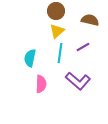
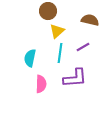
brown circle: moved 8 px left
purple L-shape: moved 3 px left, 3 px up; rotated 45 degrees counterclockwise
